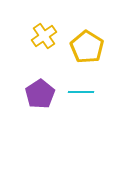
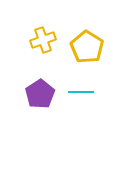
yellow cross: moved 1 px left, 4 px down; rotated 15 degrees clockwise
